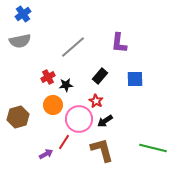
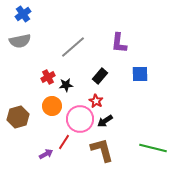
blue square: moved 5 px right, 5 px up
orange circle: moved 1 px left, 1 px down
pink circle: moved 1 px right
